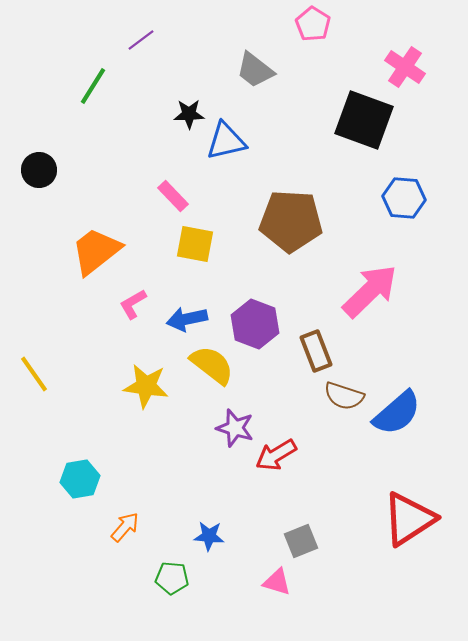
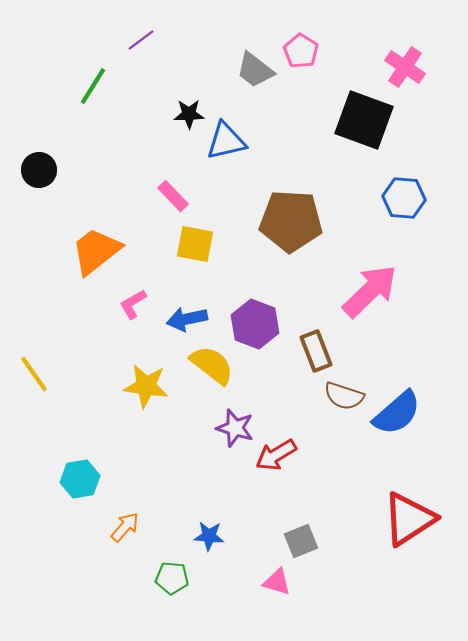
pink pentagon: moved 12 px left, 27 px down
